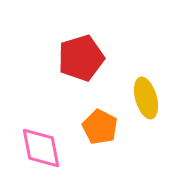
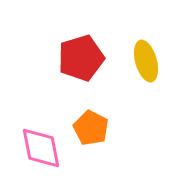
yellow ellipse: moved 37 px up
orange pentagon: moved 9 px left, 1 px down
